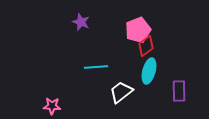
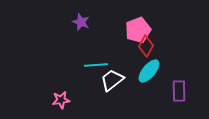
red diamond: rotated 25 degrees counterclockwise
cyan line: moved 2 px up
cyan ellipse: rotated 25 degrees clockwise
white trapezoid: moved 9 px left, 12 px up
pink star: moved 9 px right, 6 px up; rotated 12 degrees counterclockwise
